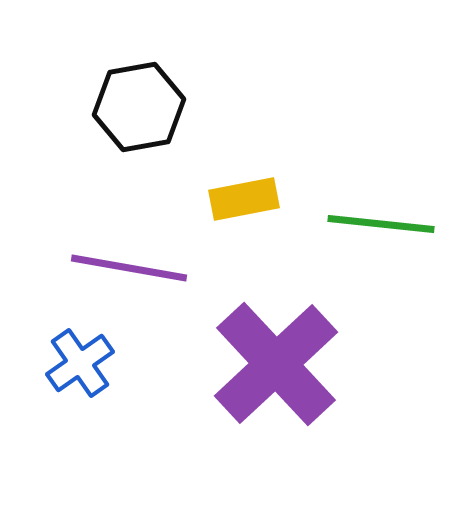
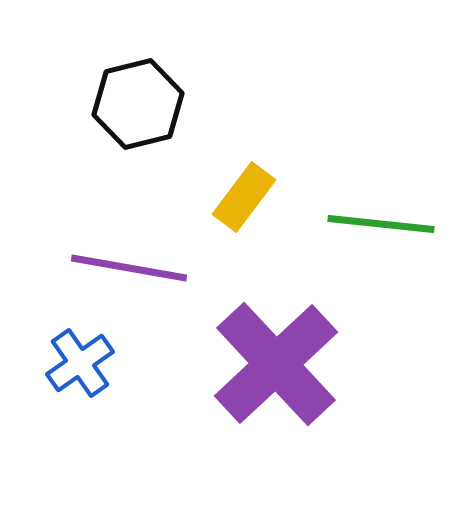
black hexagon: moved 1 px left, 3 px up; rotated 4 degrees counterclockwise
yellow rectangle: moved 2 px up; rotated 42 degrees counterclockwise
